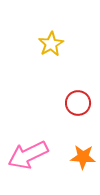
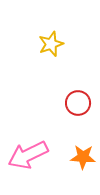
yellow star: rotated 10 degrees clockwise
